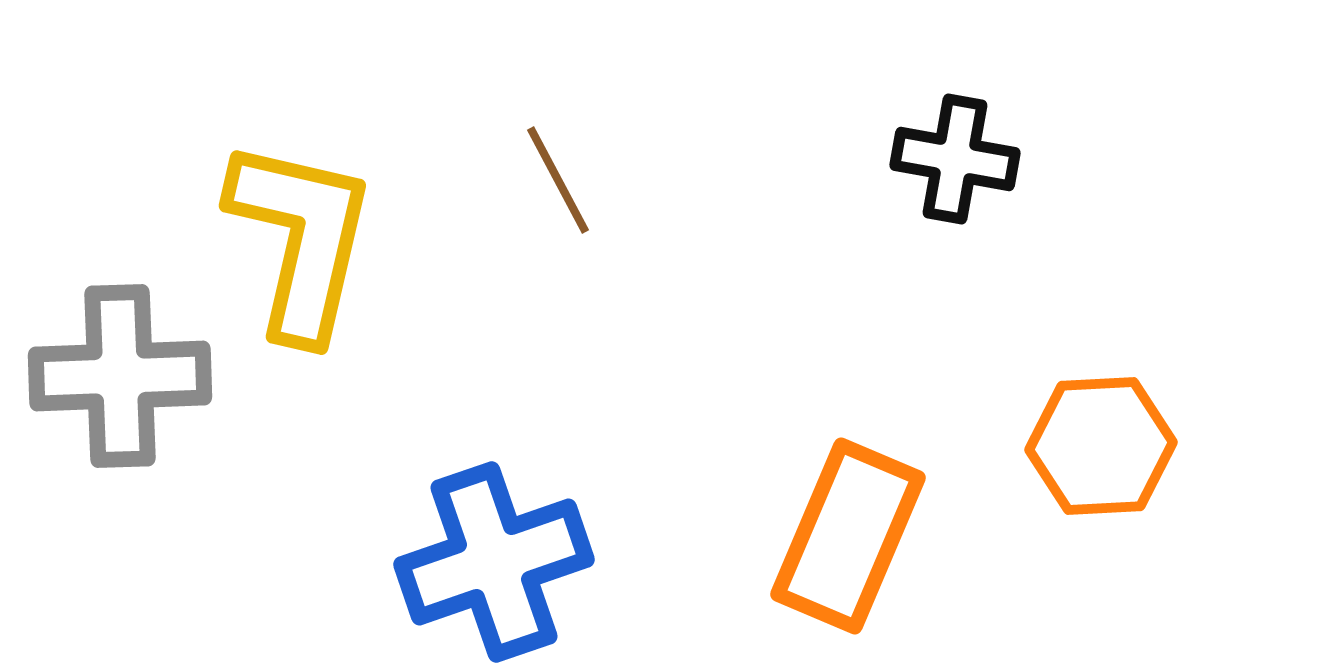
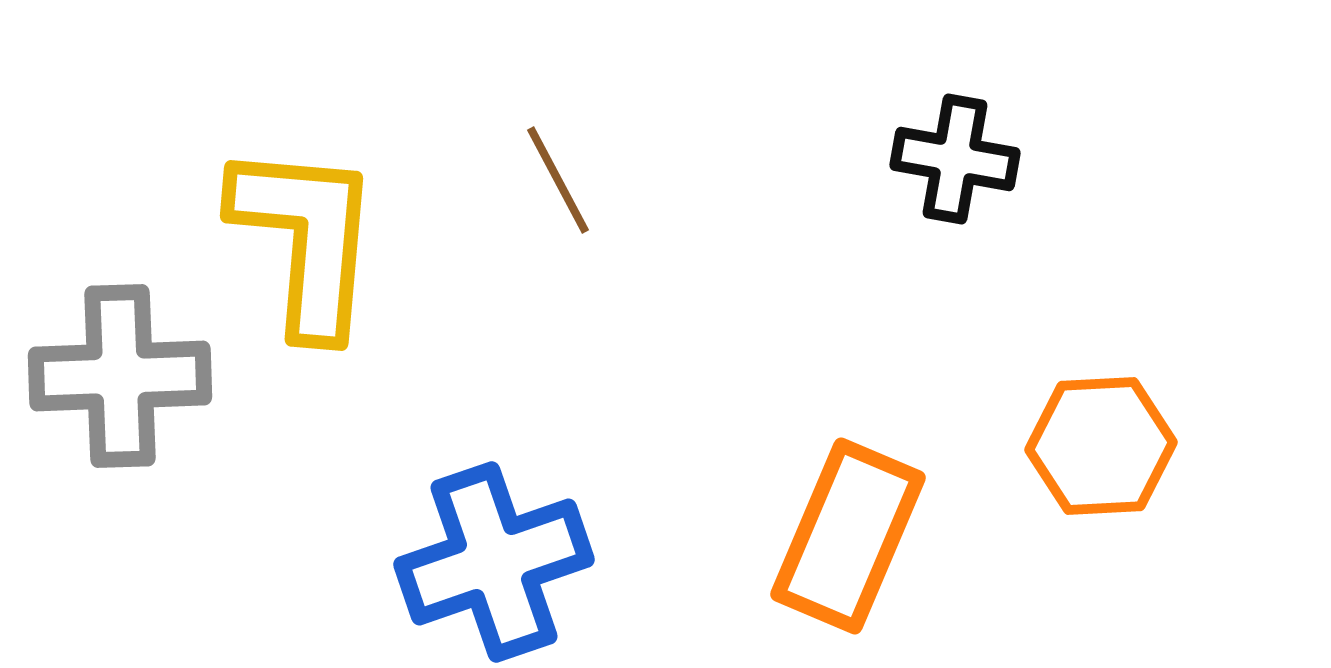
yellow L-shape: moved 5 px right; rotated 8 degrees counterclockwise
